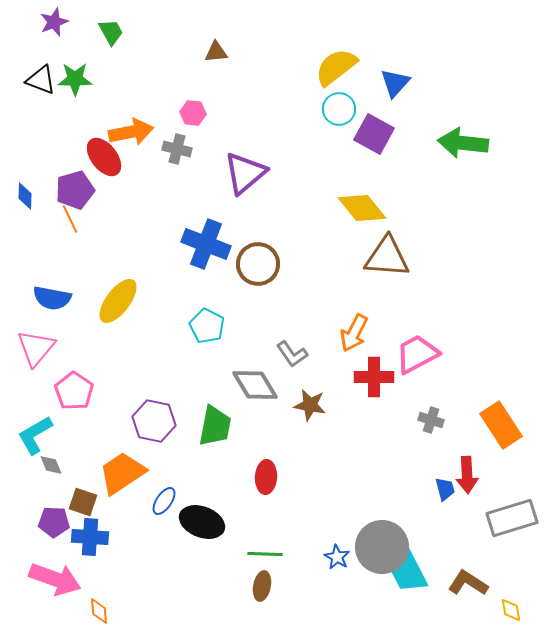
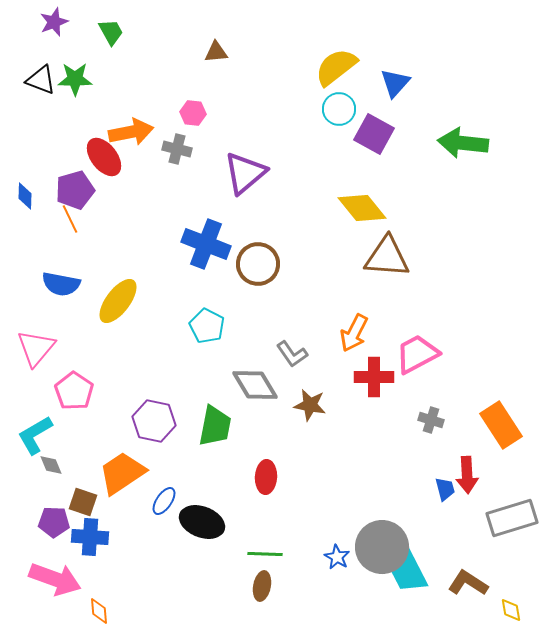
blue semicircle at (52, 298): moved 9 px right, 14 px up
